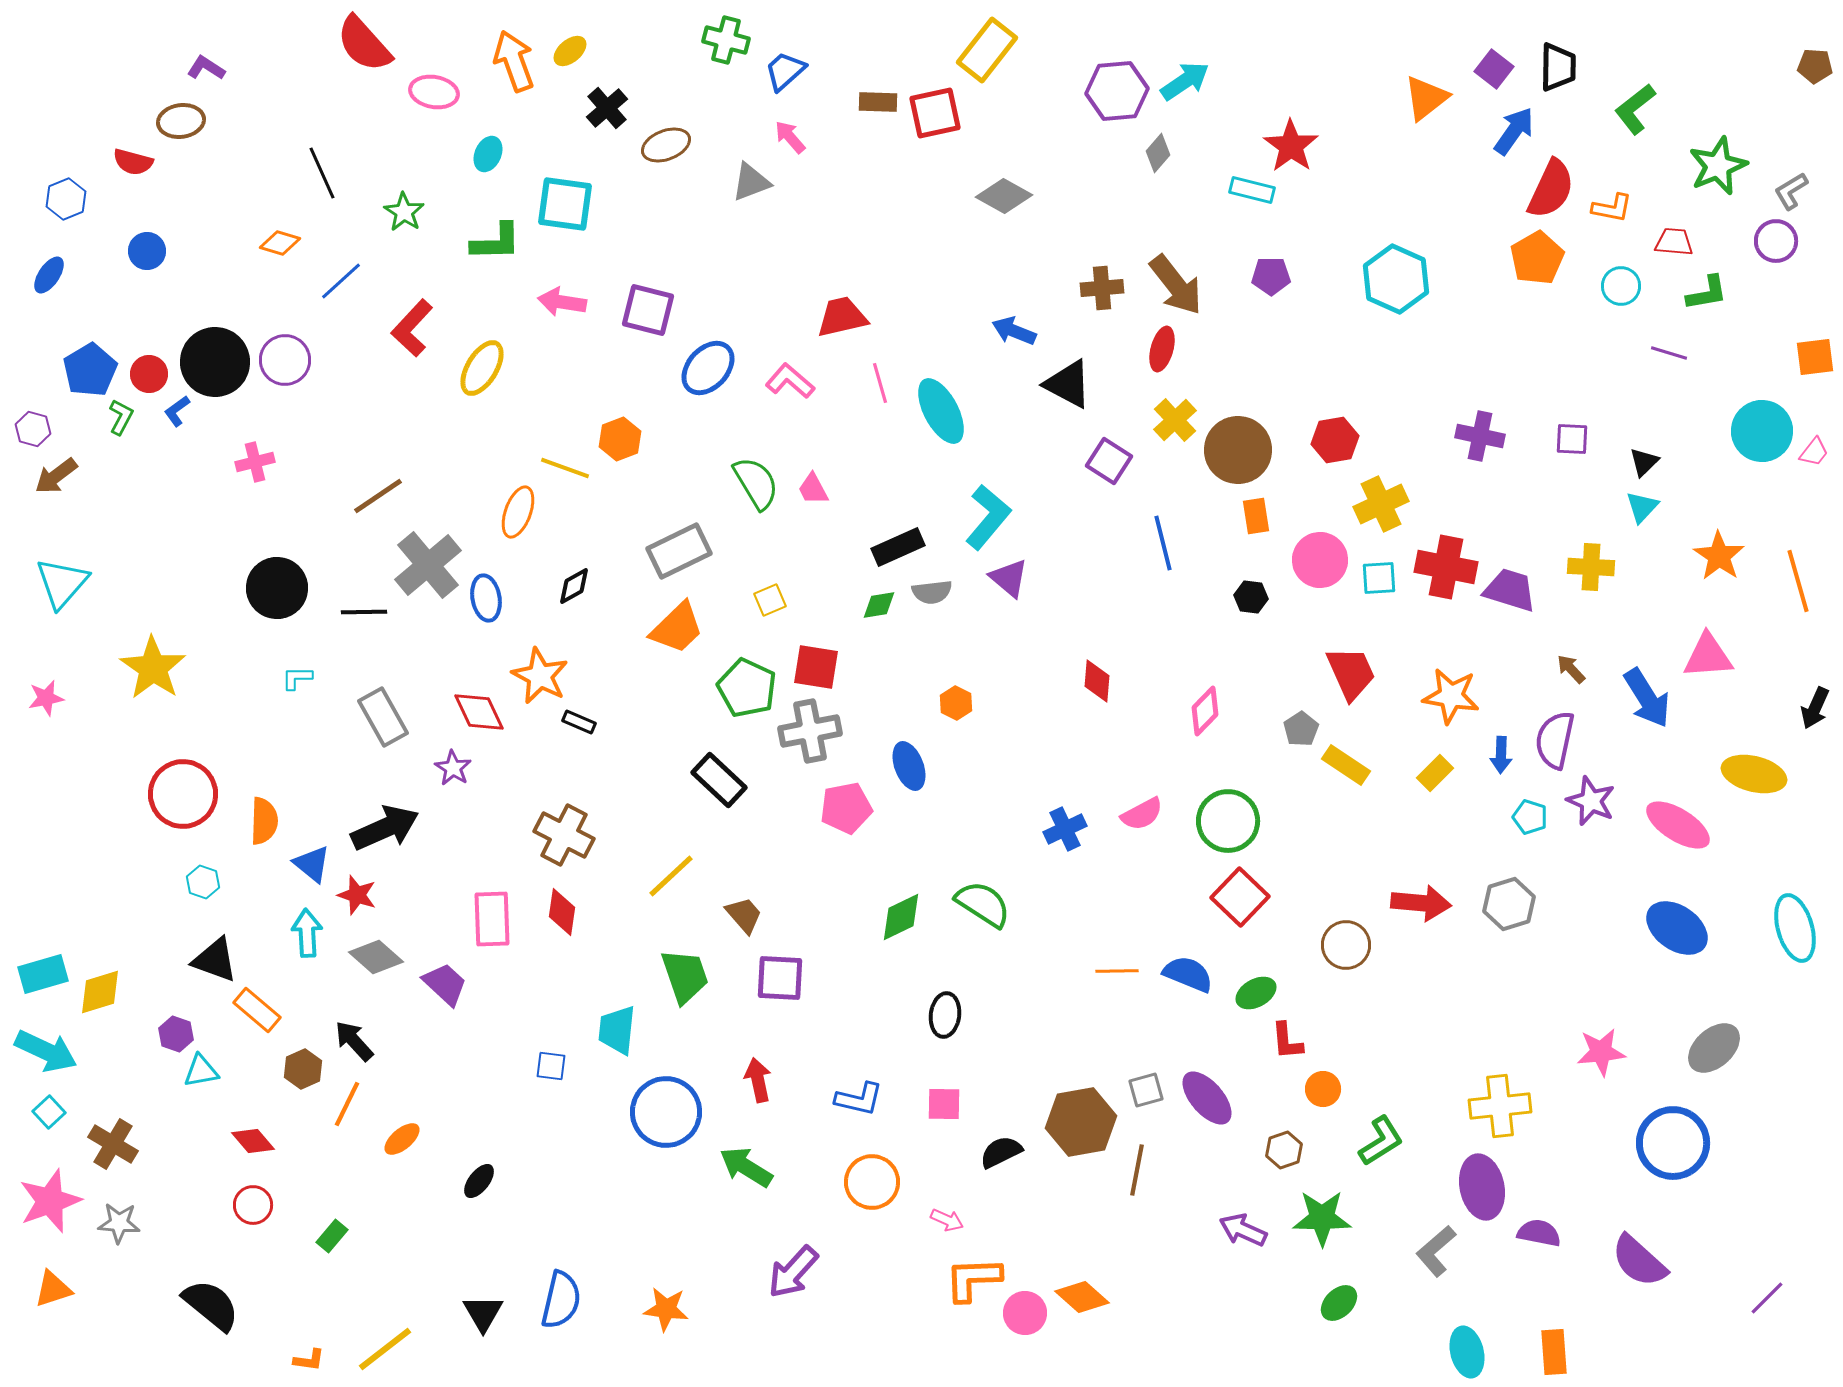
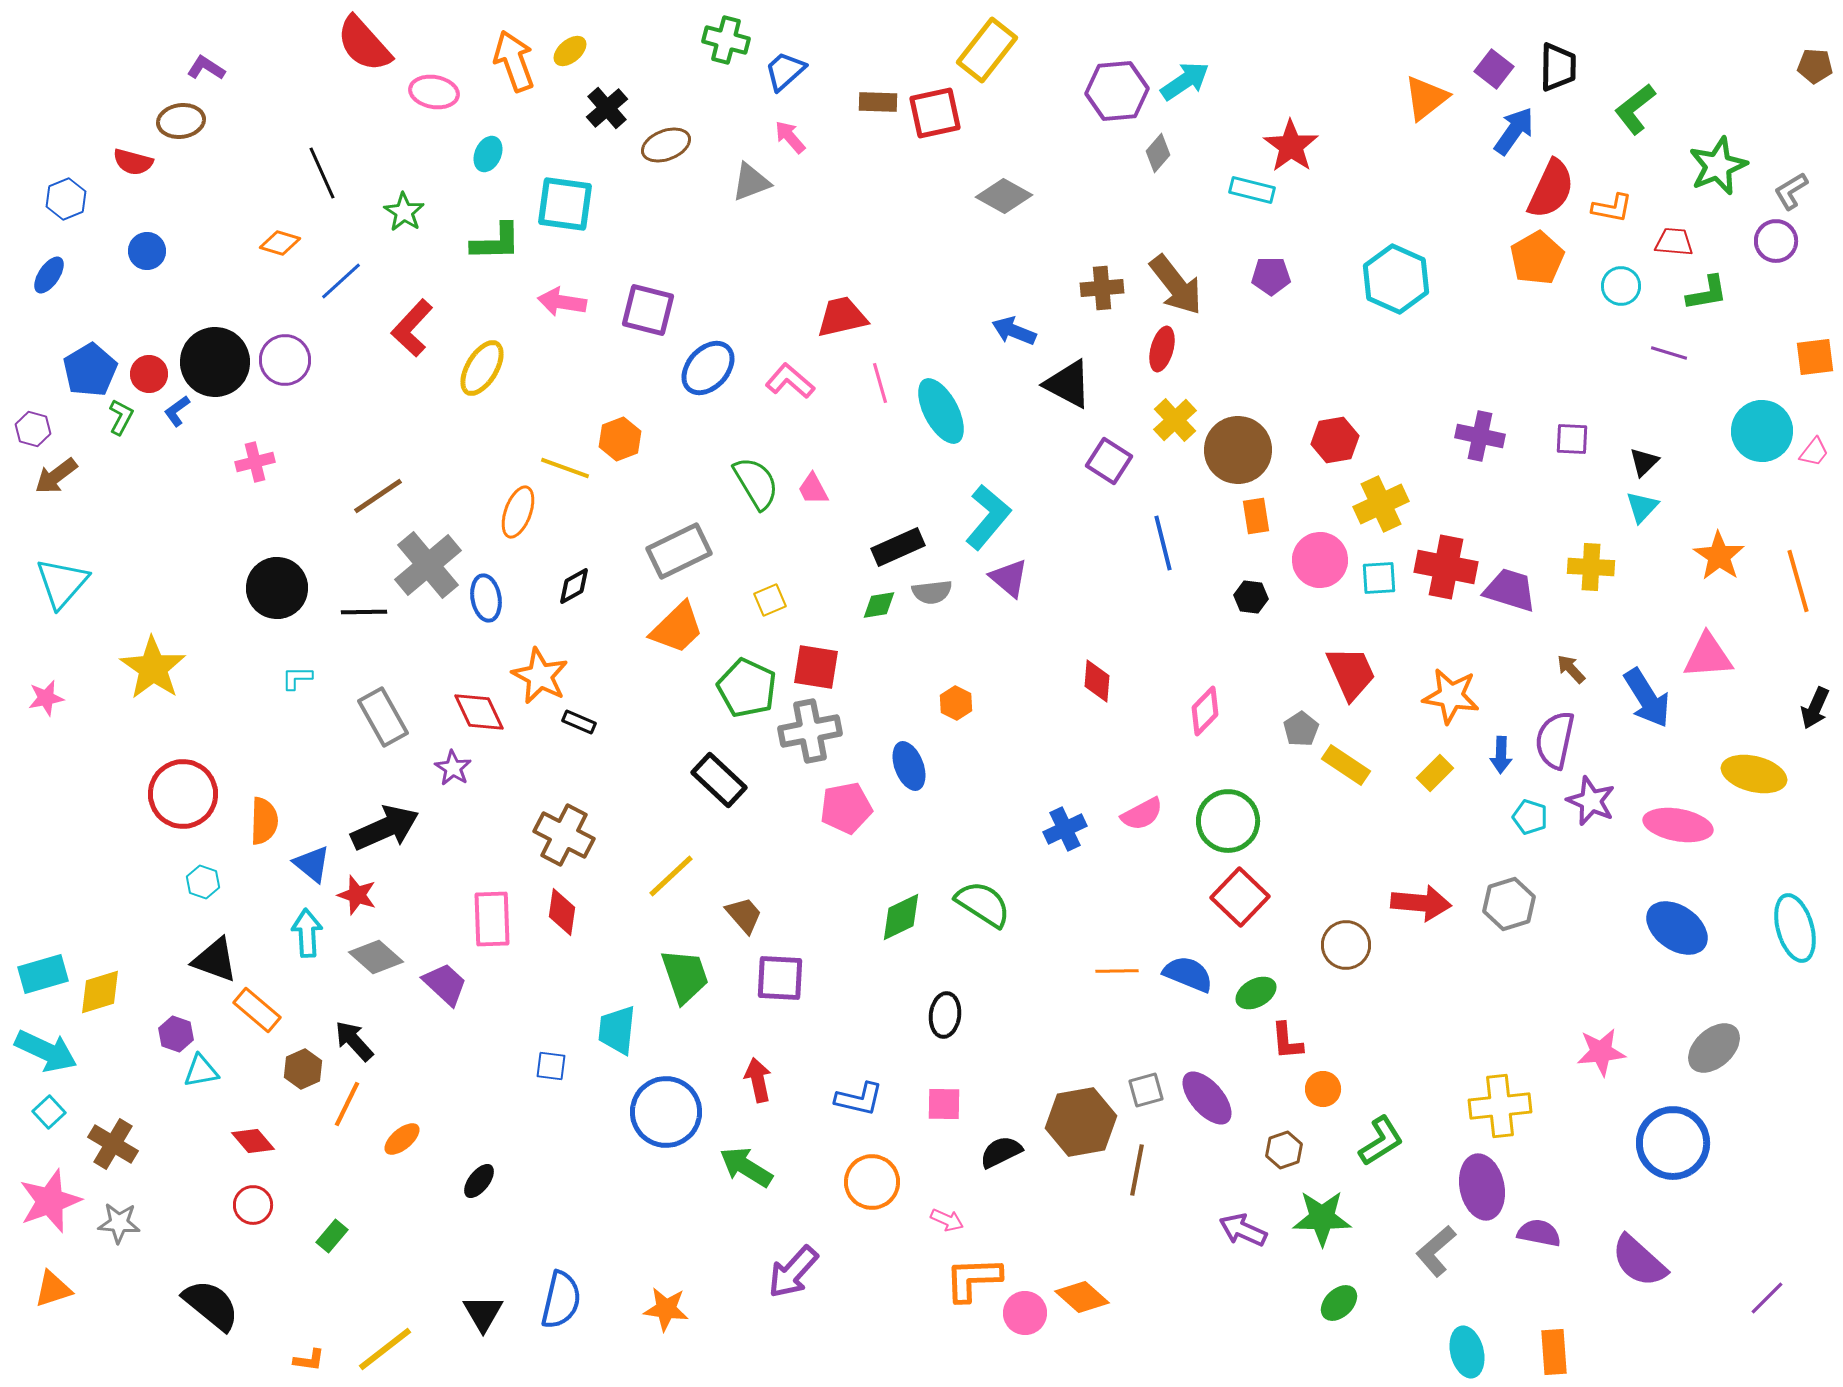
pink ellipse at (1678, 825): rotated 22 degrees counterclockwise
